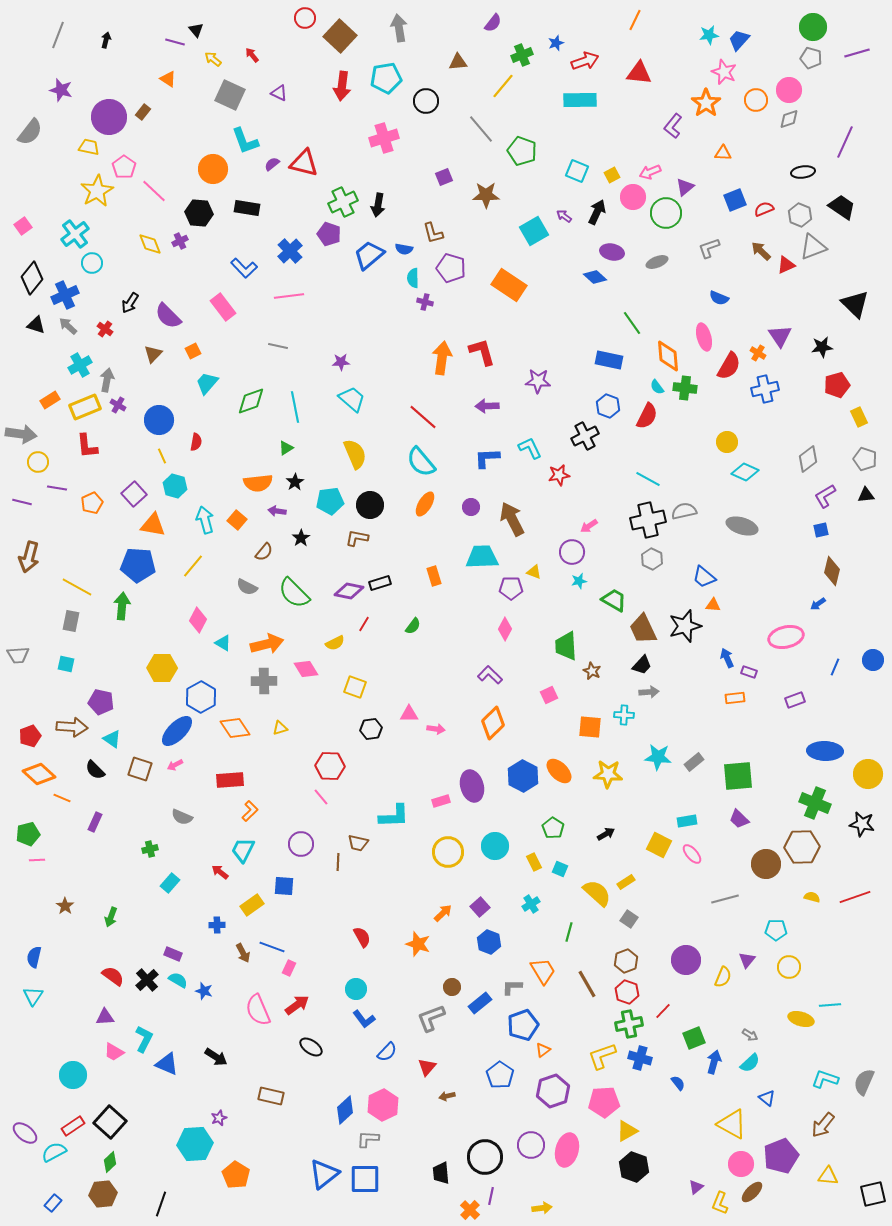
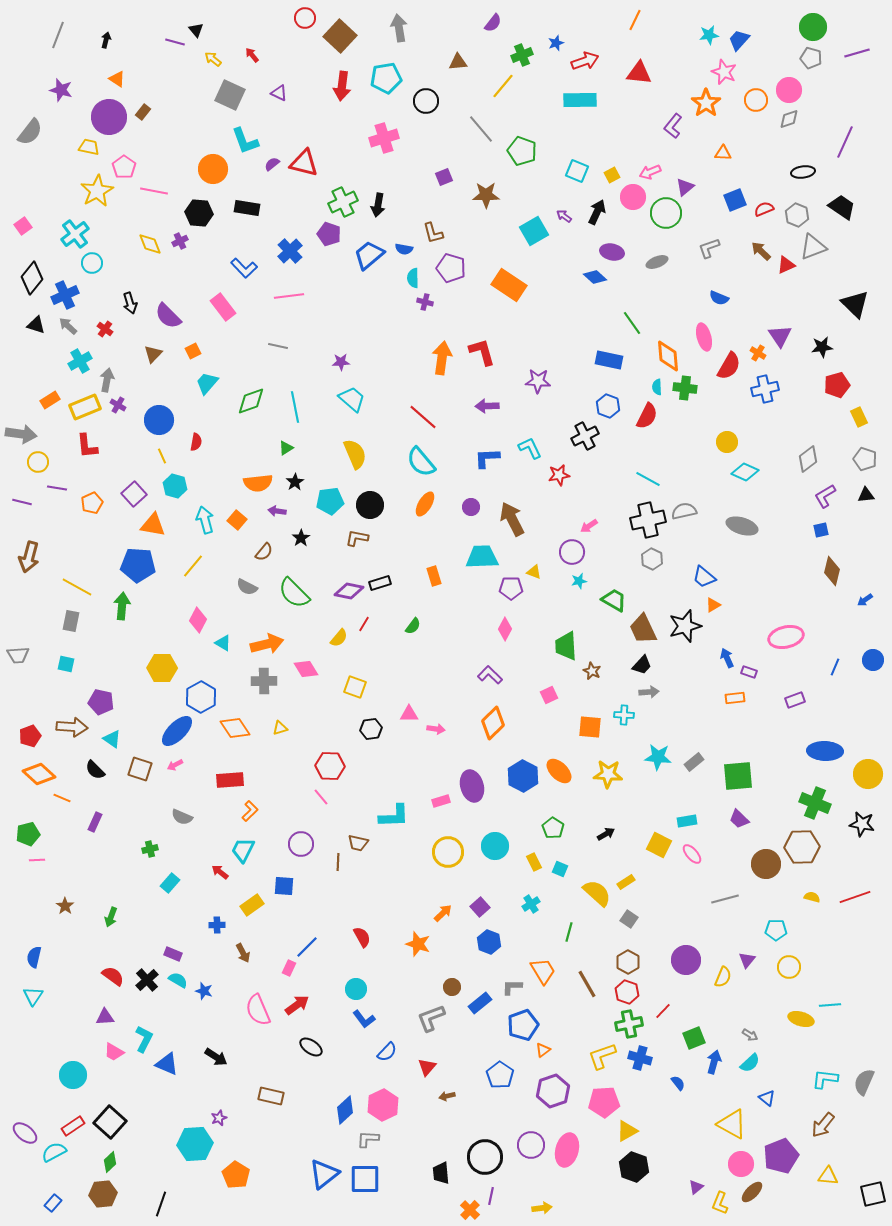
orange triangle at (168, 79): moved 51 px left
pink line at (154, 191): rotated 32 degrees counterclockwise
gray hexagon at (800, 215): moved 3 px left
black arrow at (130, 303): rotated 50 degrees counterclockwise
cyan cross at (80, 365): moved 4 px up
cyan semicircle at (657, 387): rotated 35 degrees clockwise
blue arrow at (818, 604): moved 47 px right, 4 px up
orange triangle at (713, 605): rotated 35 degrees counterclockwise
yellow semicircle at (335, 643): moved 4 px right, 5 px up; rotated 24 degrees counterclockwise
blue line at (272, 947): moved 35 px right; rotated 65 degrees counterclockwise
brown hexagon at (626, 961): moved 2 px right, 1 px down; rotated 10 degrees counterclockwise
cyan L-shape at (825, 1079): rotated 12 degrees counterclockwise
